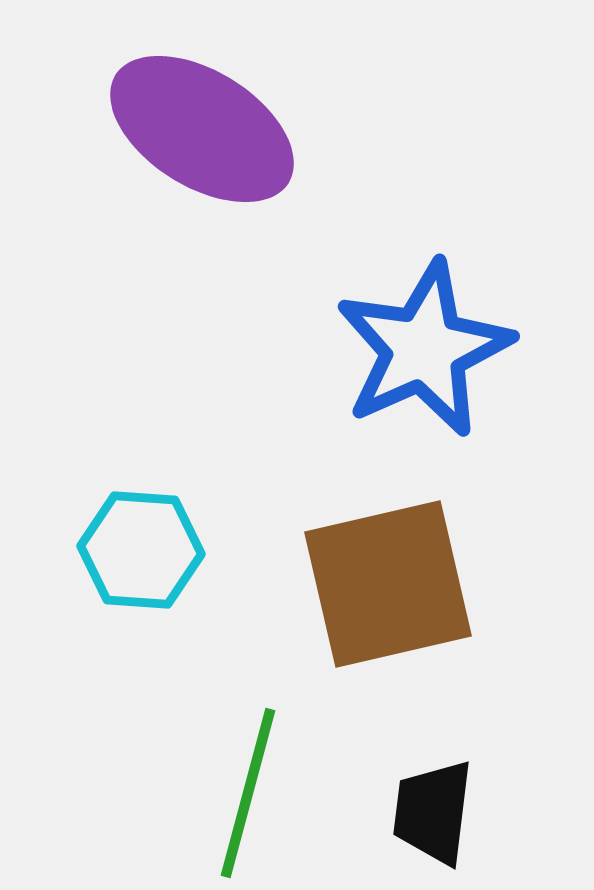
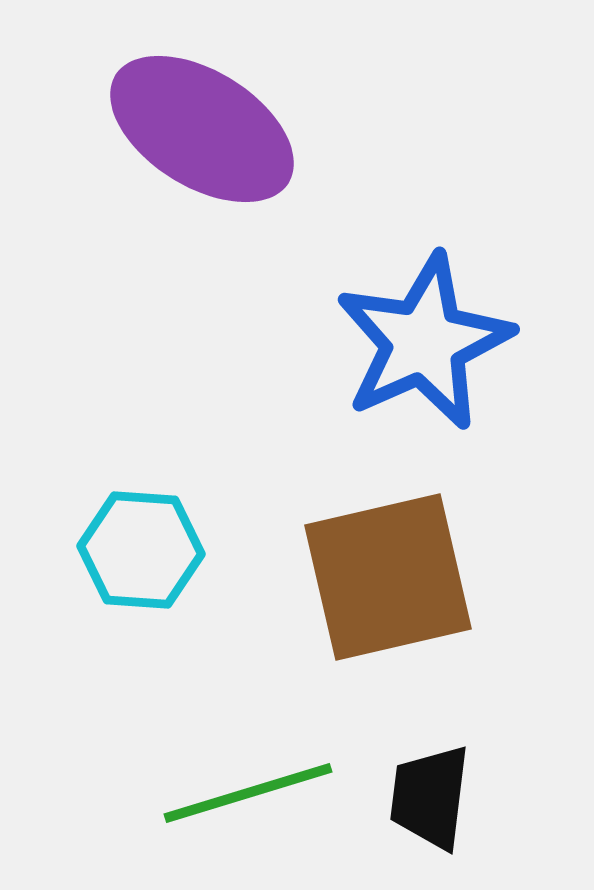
blue star: moved 7 px up
brown square: moved 7 px up
green line: rotated 58 degrees clockwise
black trapezoid: moved 3 px left, 15 px up
